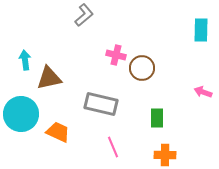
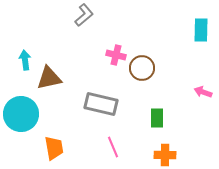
orange trapezoid: moved 4 px left, 16 px down; rotated 55 degrees clockwise
